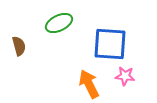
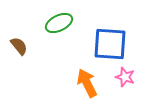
brown semicircle: rotated 24 degrees counterclockwise
pink star: moved 1 px down; rotated 12 degrees clockwise
orange arrow: moved 2 px left, 1 px up
